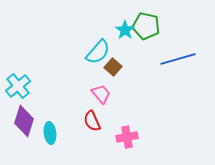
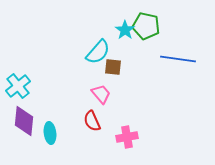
blue line: rotated 24 degrees clockwise
brown square: rotated 36 degrees counterclockwise
purple diamond: rotated 12 degrees counterclockwise
